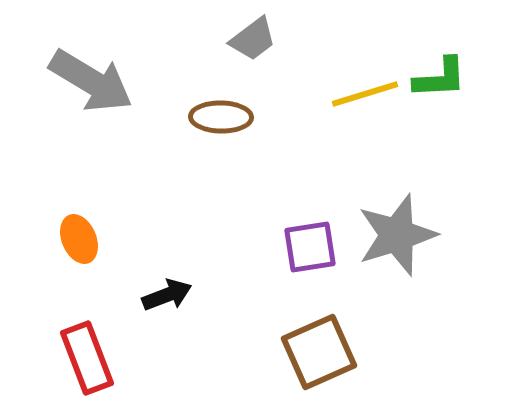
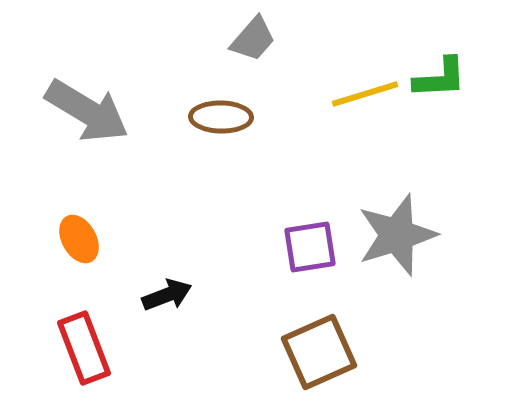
gray trapezoid: rotated 12 degrees counterclockwise
gray arrow: moved 4 px left, 30 px down
orange ellipse: rotated 6 degrees counterclockwise
red rectangle: moved 3 px left, 10 px up
